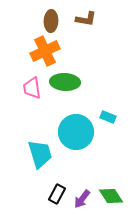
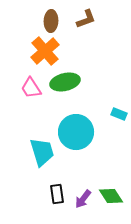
brown L-shape: rotated 30 degrees counterclockwise
orange cross: rotated 16 degrees counterclockwise
green ellipse: rotated 16 degrees counterclockwise
pink trapezoid: moved 1 px left; rotated 25 degrees counterclockwise
cyan rectangle: moved 11 px right, 3 px up
cyan trapezoid: moved 2 px right, 2 px up
black rectangle: rotated 36 degrees counterclockwise
purple arrow: moved 1 px right
